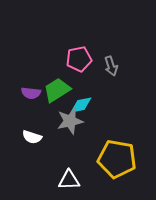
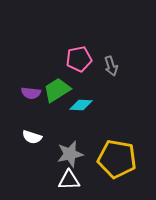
cyan diamond: rotated 15 degrees clockwise
gray star: moved 33 px down
